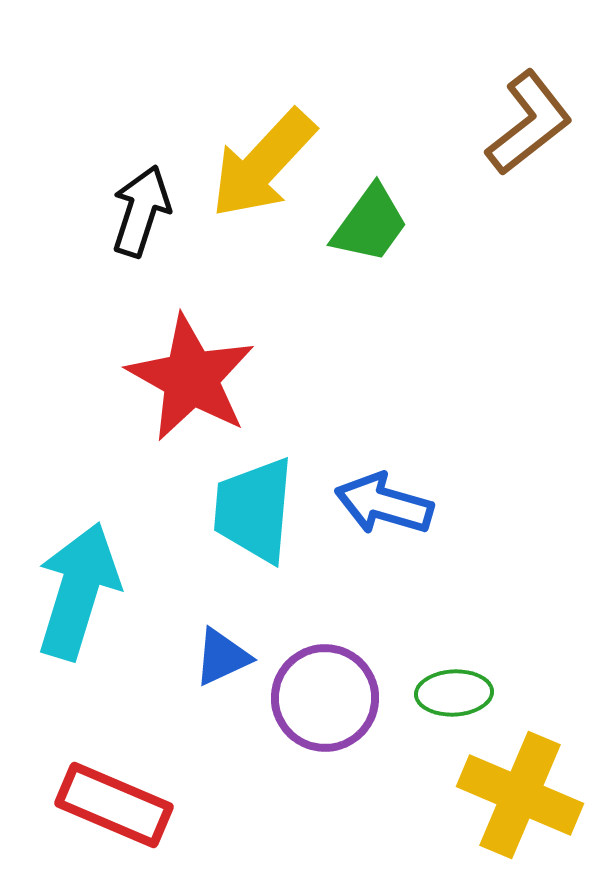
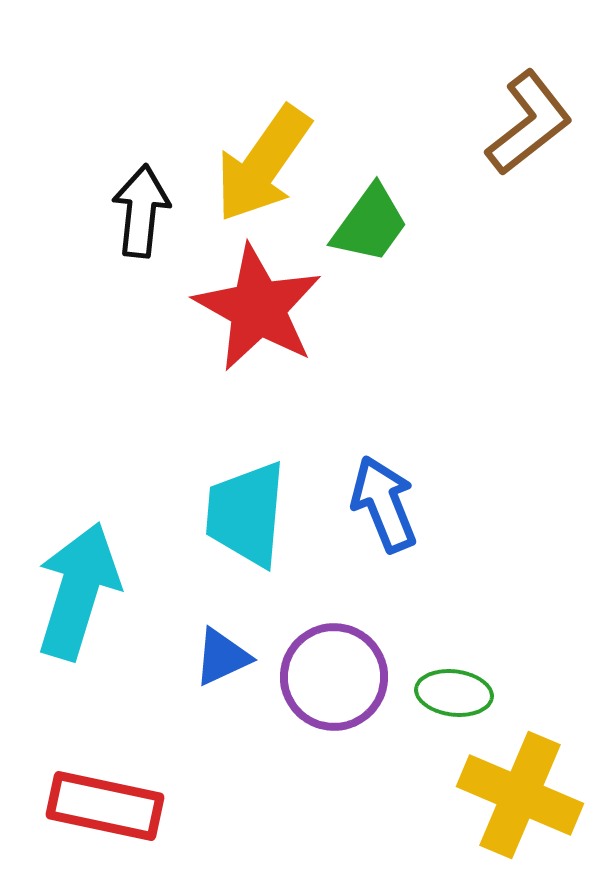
yellow arrow: rotated 8 degrees counterclockwise
black arrow: rotated 12 degrees counterclockwise
red star: moved 67 px right, 70 px up
blue arrow: rotated 52 degrees clockwise
cyan trapezoid: moved 8 px left, 4 px down
green ellipse: rotated 10 degrees clockwise
purple circle: moved 9 px right, 21 px up
red rectangle: moved 9 px left, 1 px down; rotated 11 degrees counterclockwise
